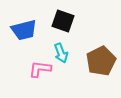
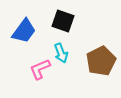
blue trapezoid: moved 1 px down; rotated 40 degrees counterclockwise
pink L-shape: rotated 30 degrees counterclockwise
